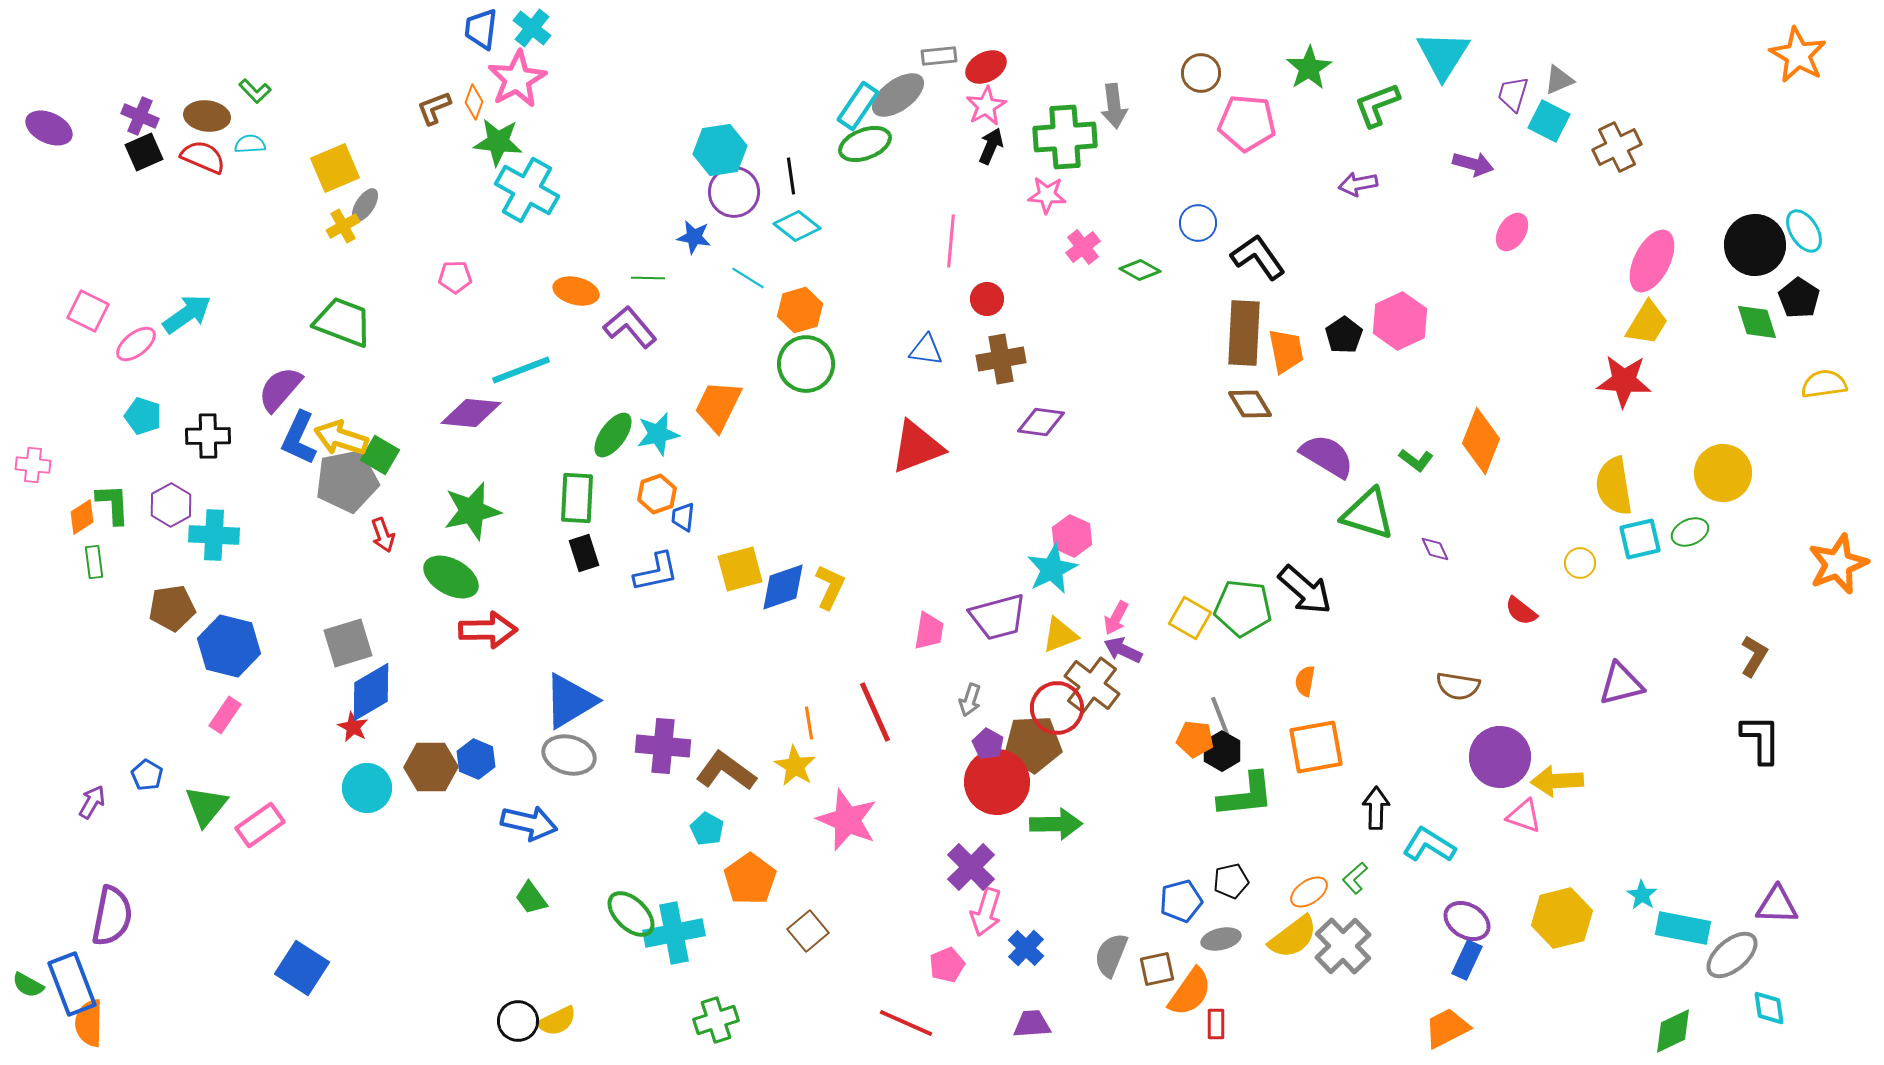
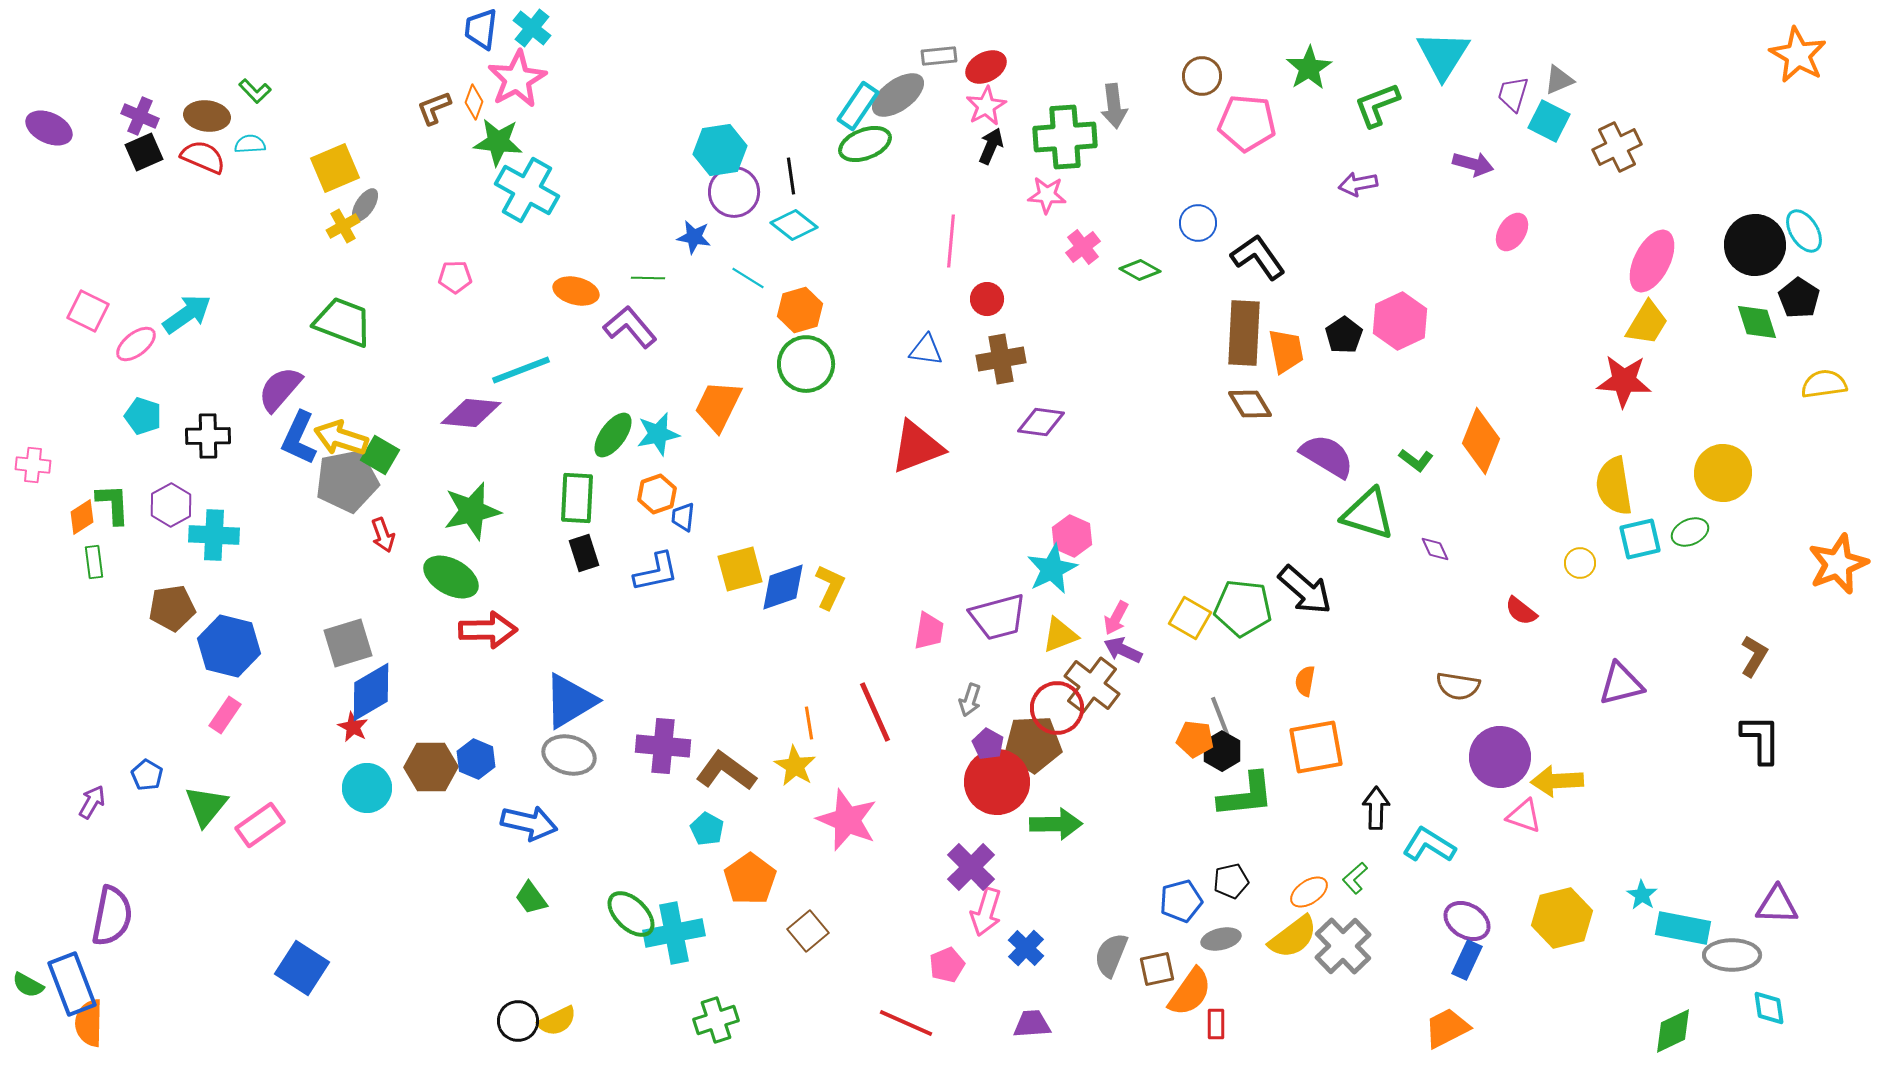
brown circle at (1201, 73): moved 1 px right, 3 px down
cyan diamond at (797, 226): moved 3 px left, 1 px up
gray ellipse at (1732, 955): rotated 40 degrees clockwise
